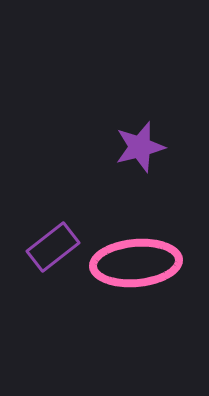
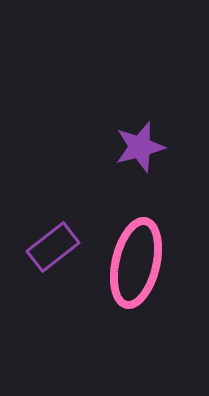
pink ellipse: rotated 72 degrees counterclockwise
